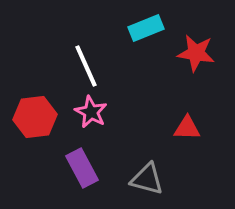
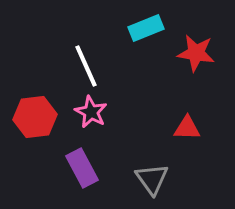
gray triangle: moved 5 px right; rotated 39 degrees clockwise
